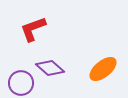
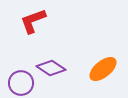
red L-shape: moved 8 px up
purple diamond: moved 1 px right; rotated 8 degrees counterclockwise
